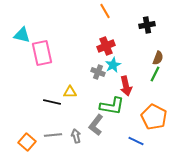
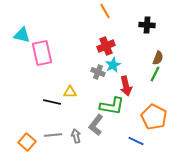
black cross: rotated 14 degrees clockwise
